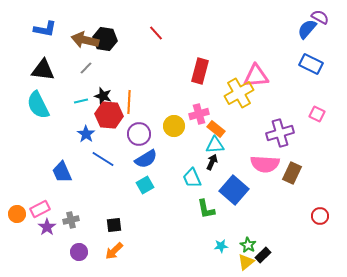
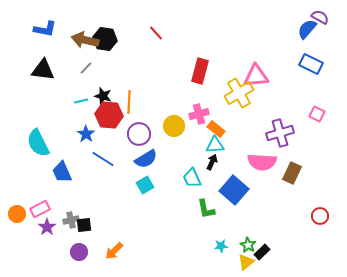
cyan semicircle at (38, 105): moved 38 px down
pink semicircle at (265, 164): moved 3 px left, 2 px up
black square at (114, 225): moved 30 px left
black rectangle at (263, 255): moved 1 px left, 3 px up
